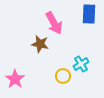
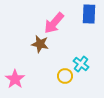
pink arrow: rotated 70 degrees clockwise
cyan cross: rotated 21 degrees counterclockwise
yellow circle: moved 2 px right
